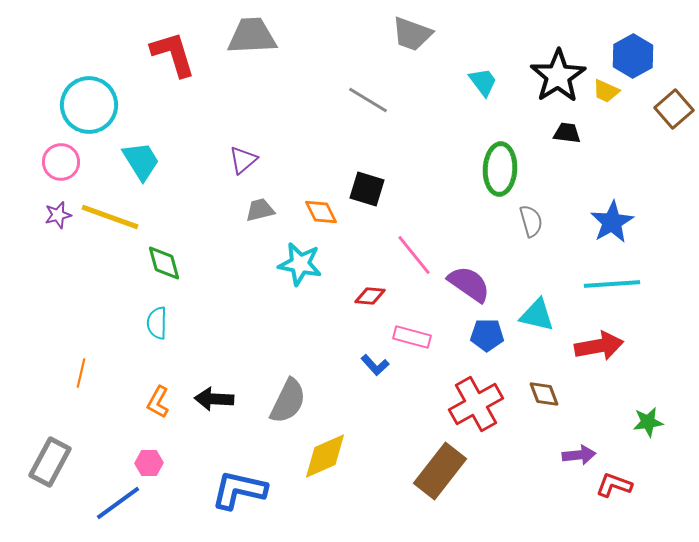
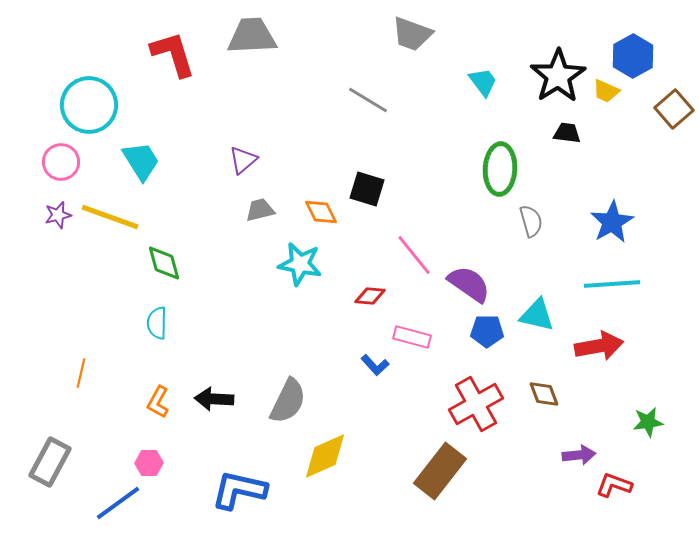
blue pentagon at (487, 335): moved 4 px up
